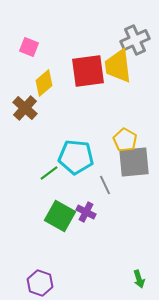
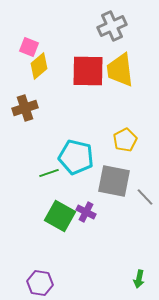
gray cross: moved 23 px left, 14 px up
yellow trapezoid: moved 2 px right, 4 px down
red square: rotated 9 degrees clockwise
yellow diamond: moved 5 px left, 17 px up
brown cross: rotated 30 degrees clockwise
yellow pentagon: rotated 15 degrees clockwise
cyan pentagon: rotated 8 degrees clockwise
gray square: moved 20 px left, 19 px down; rotated 16 degrees clockwise
green line: rotated 18 degrees clockwise
gray line: moved 40 px right, 12 px down; rotated 18 degrees counterclockwise
green arrow: rotated 30 degrees clockwise
purple hexagon: rotated 10 degrees counterclockwise
